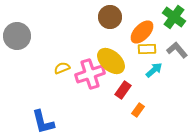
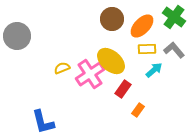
brown circle: moved 2 px right, 2 px down
orange ellipse: moved 6 px up
gray L-shape: moved 3 px left
pink cross: rotated 16 degrees counterclockwise
red rectangle: moved 1 px up
